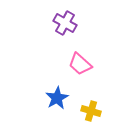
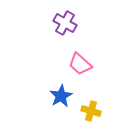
blue star: moved 4 px right, 2 px up
